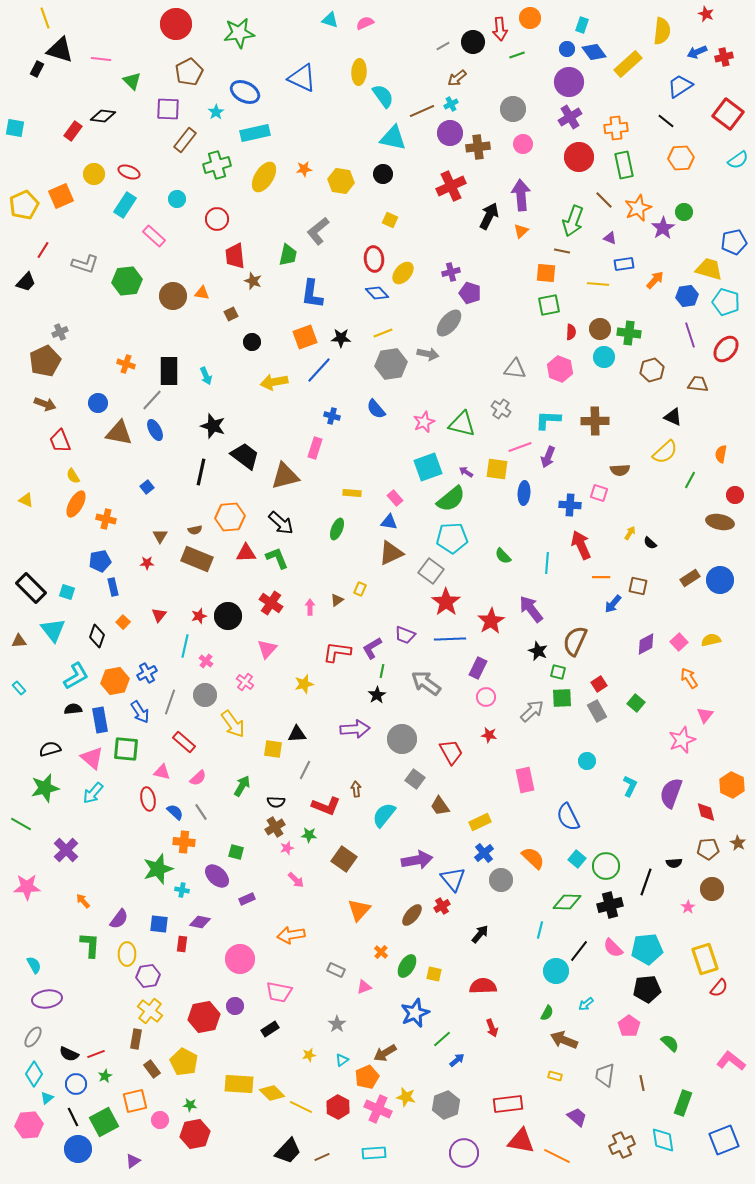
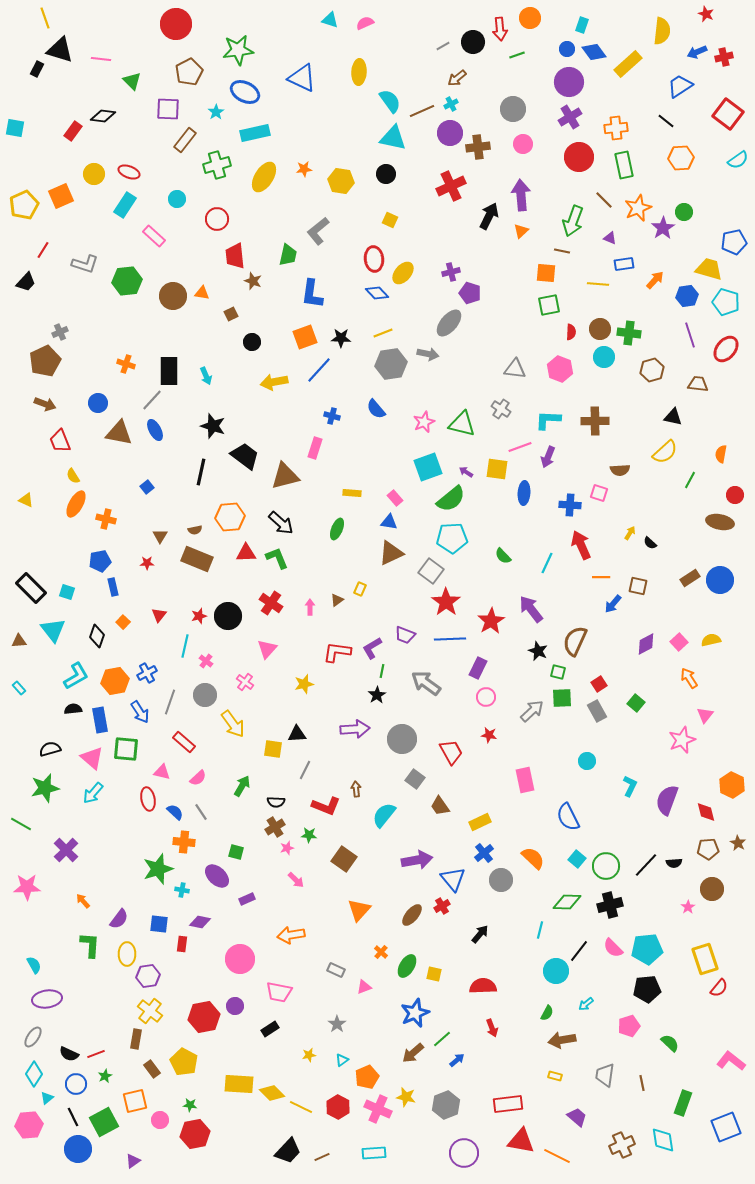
green star at (239, 33): moved 1 px left, 17 px down
cyan semicircle at (383, 96): moved 7 px right, 5 px down
black circle at (383, 174): moved 3 px right
black triangle at (673, 417): rotated 12 degrees counterclockwise
cyan line at (547, 563): rotated 20 degrees clockwise
purple semicircle at (671, 793): moved 4 px left, 7 px down
black line at (646, 882): moved 17 px up; rotated 24 degrees clockwise
pink pentagon at (629, 1026): rotated 20 degrees clockwise
brown arrow at (564, 1040): moved 2 px left; rotated 32 degrees counterclockwise
brown arrow at (385, 1053): moved 28 px right; rotated 10 degrees counterclockwise
blue square at (724, 1140): moved 2 px right, 13 px up
